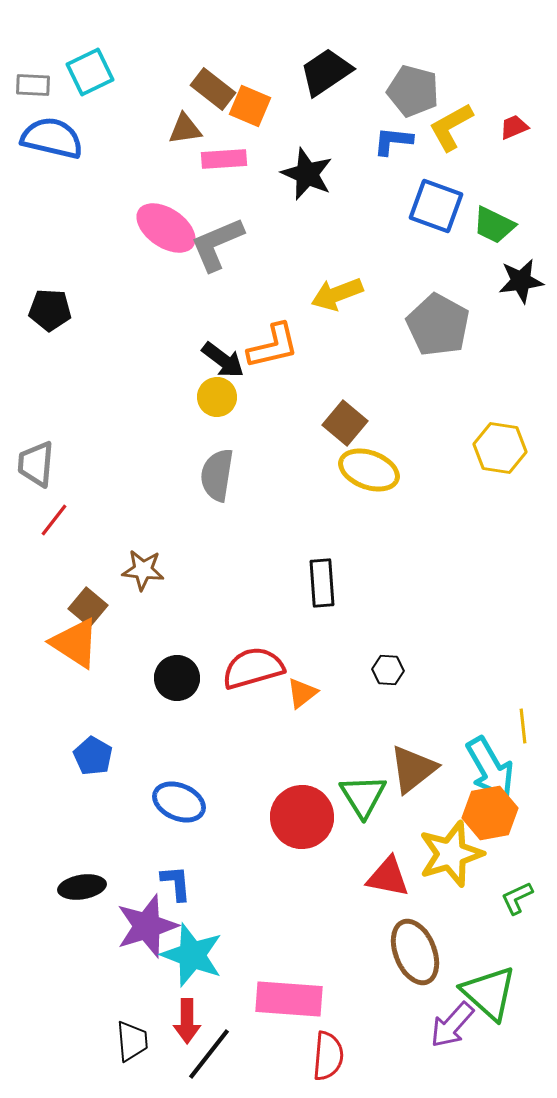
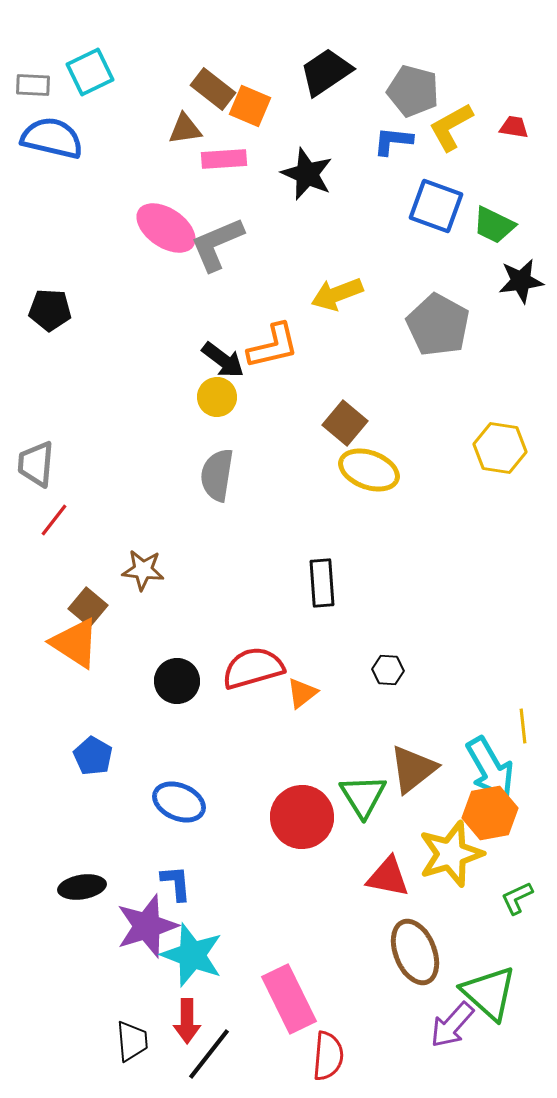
red trapezoid at (514, 127): rotated 32 degrees clockwise
black circle at (177, 678): moved 3 px down
pink rectangle at (289, 999): rotated 60 degrees clockwise
